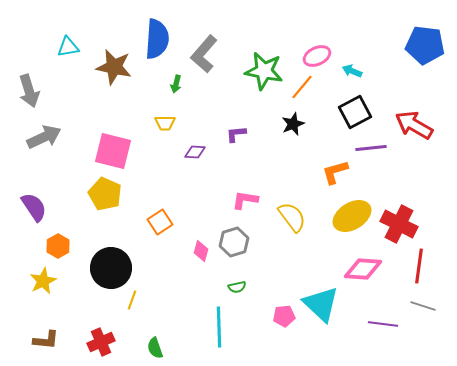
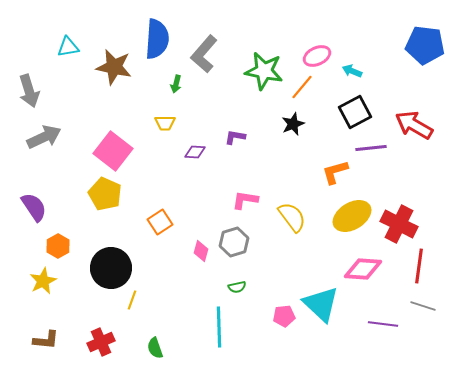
purple L-shape at (236, 134): moved 1 px left, 3 px down; rotated 15 degrees clockwise
pink square at (113, 151): rotated 24 degrees clockwise
